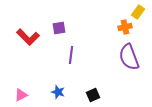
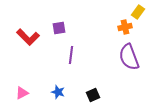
pink triangle: moved 1 px right, 2 px up
